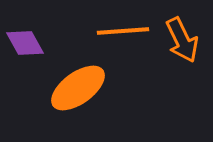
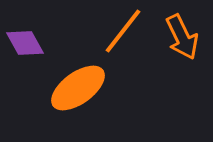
orange line: rotated 48 degrees counterclockwise
orange arrow: moved 3 px up
